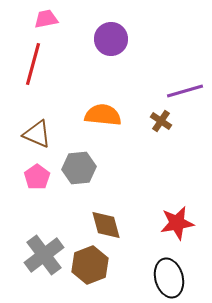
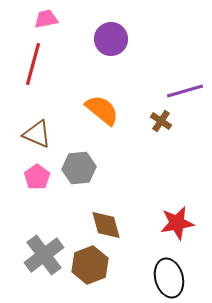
orange semicircle: moved 1 px left, 5 px up; rotated 33 degrees clockwise
